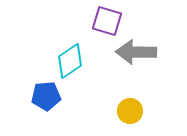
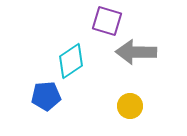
cyan diamond: moved 1 px right
yellow circle: moved 5 px up
